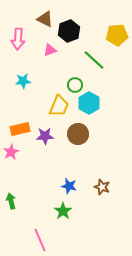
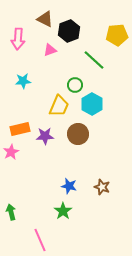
cyan hexagon: moved 3 px right, 1 px down
green arrow: moved 11 px down
